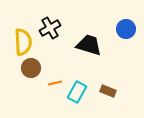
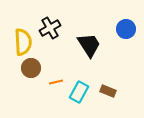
black trapezoid: rotated 40 degrees clockwise
orange line: moved 1 px right, 1 px up
cyan rectangle: moved 2 px right
